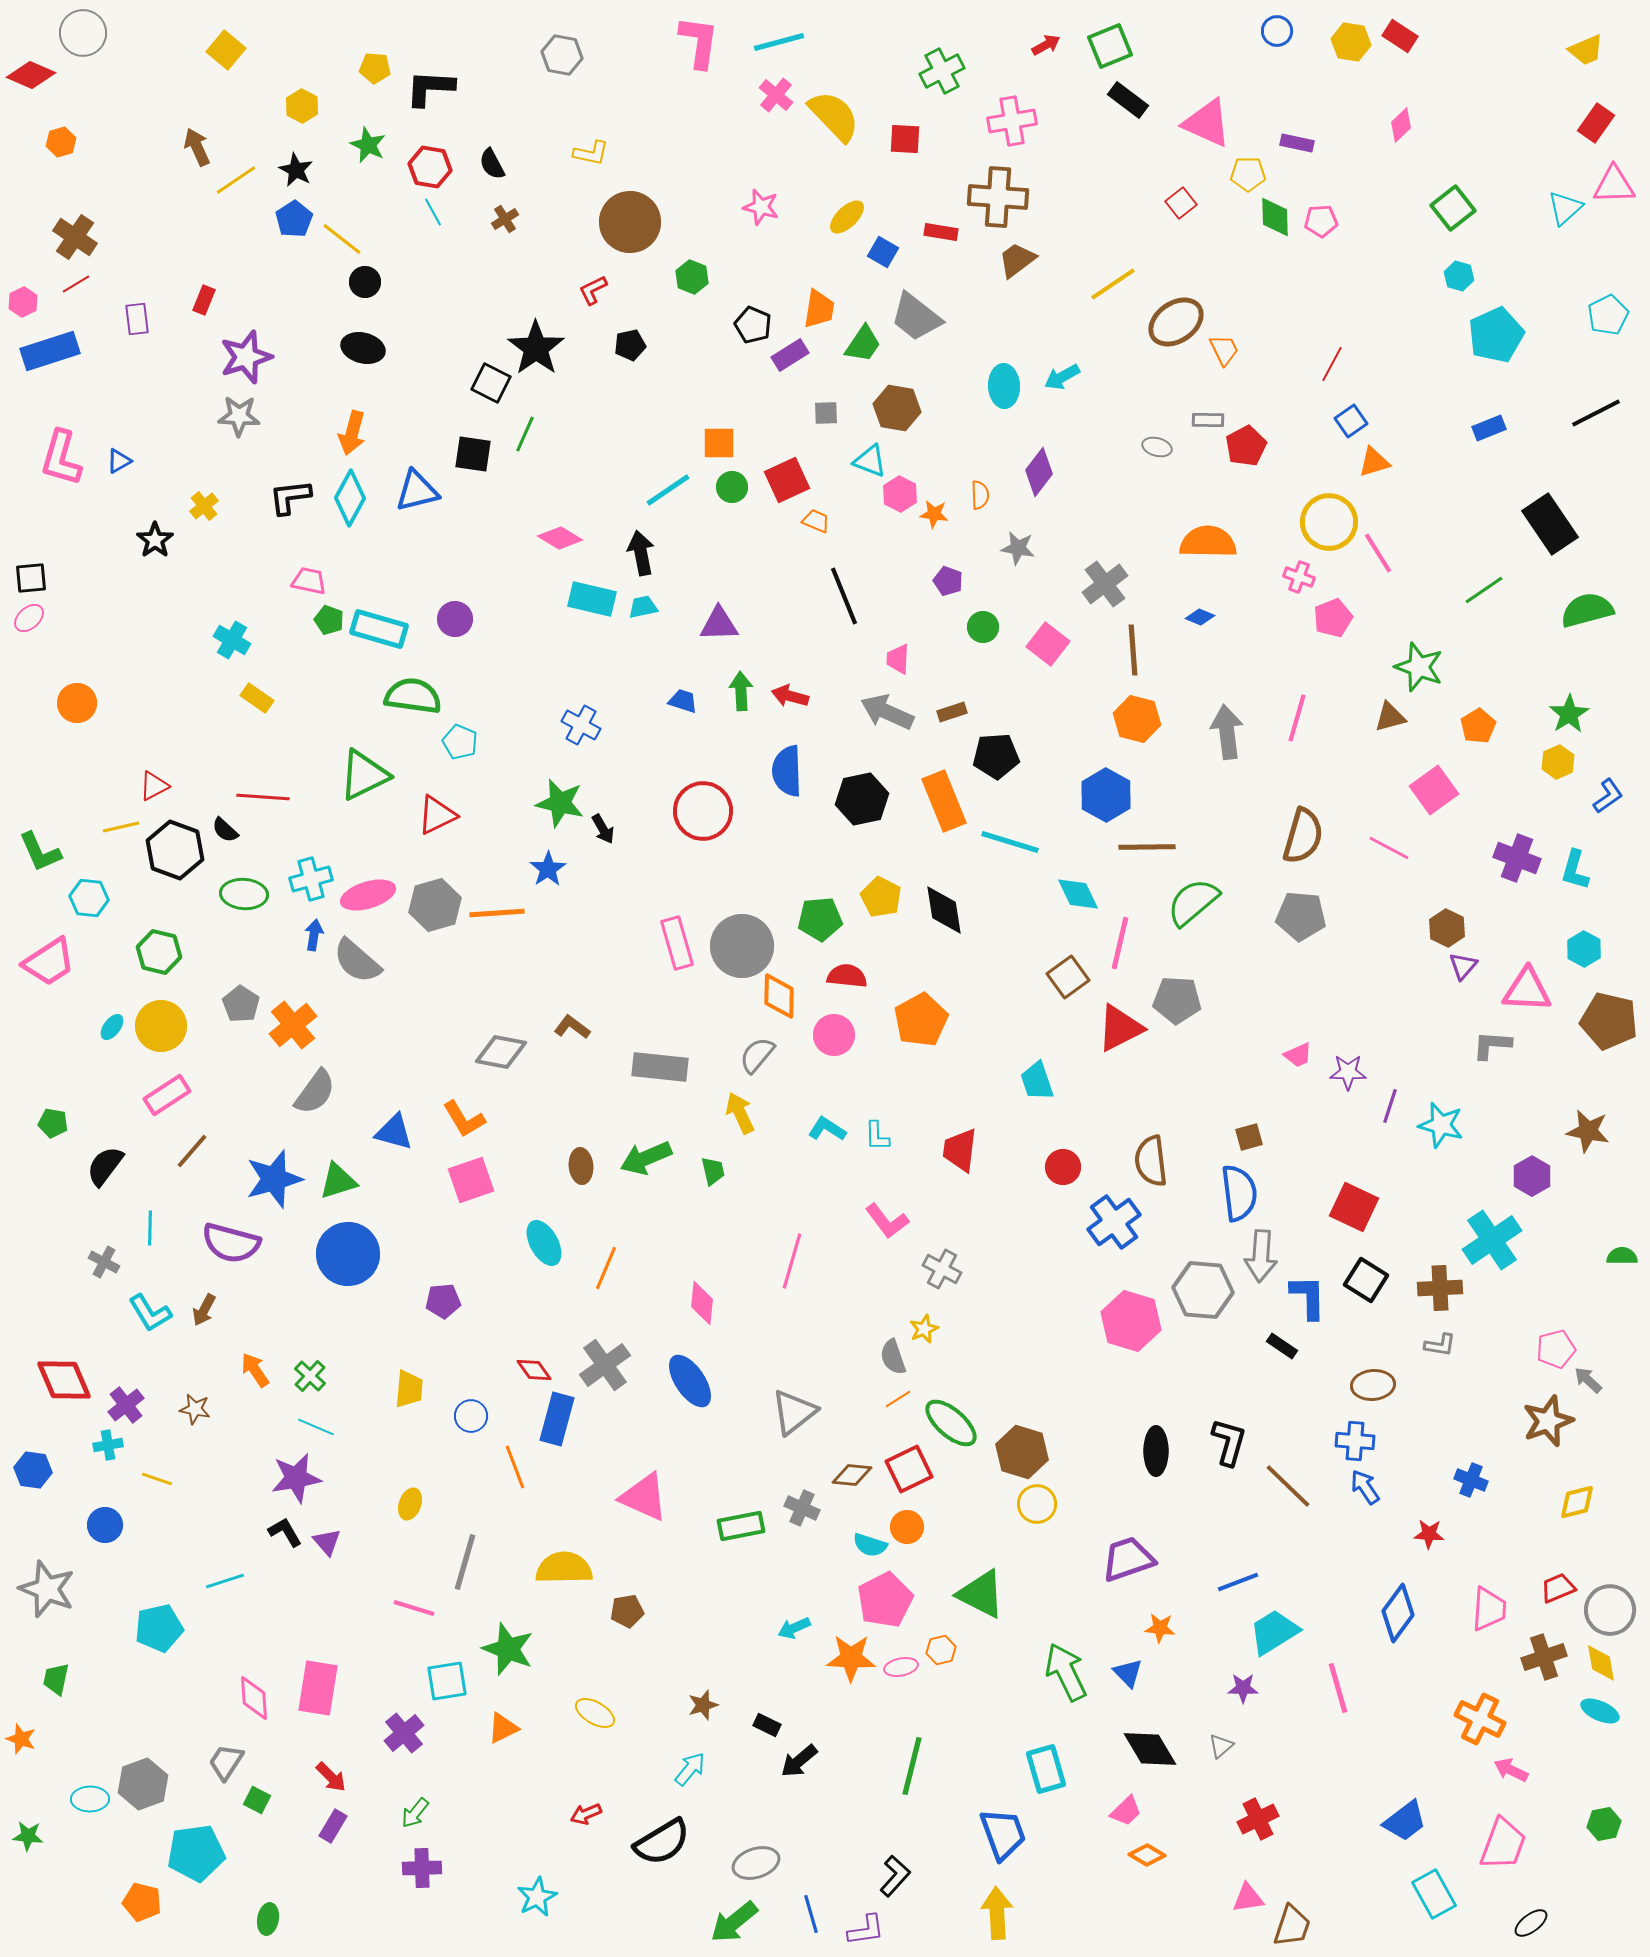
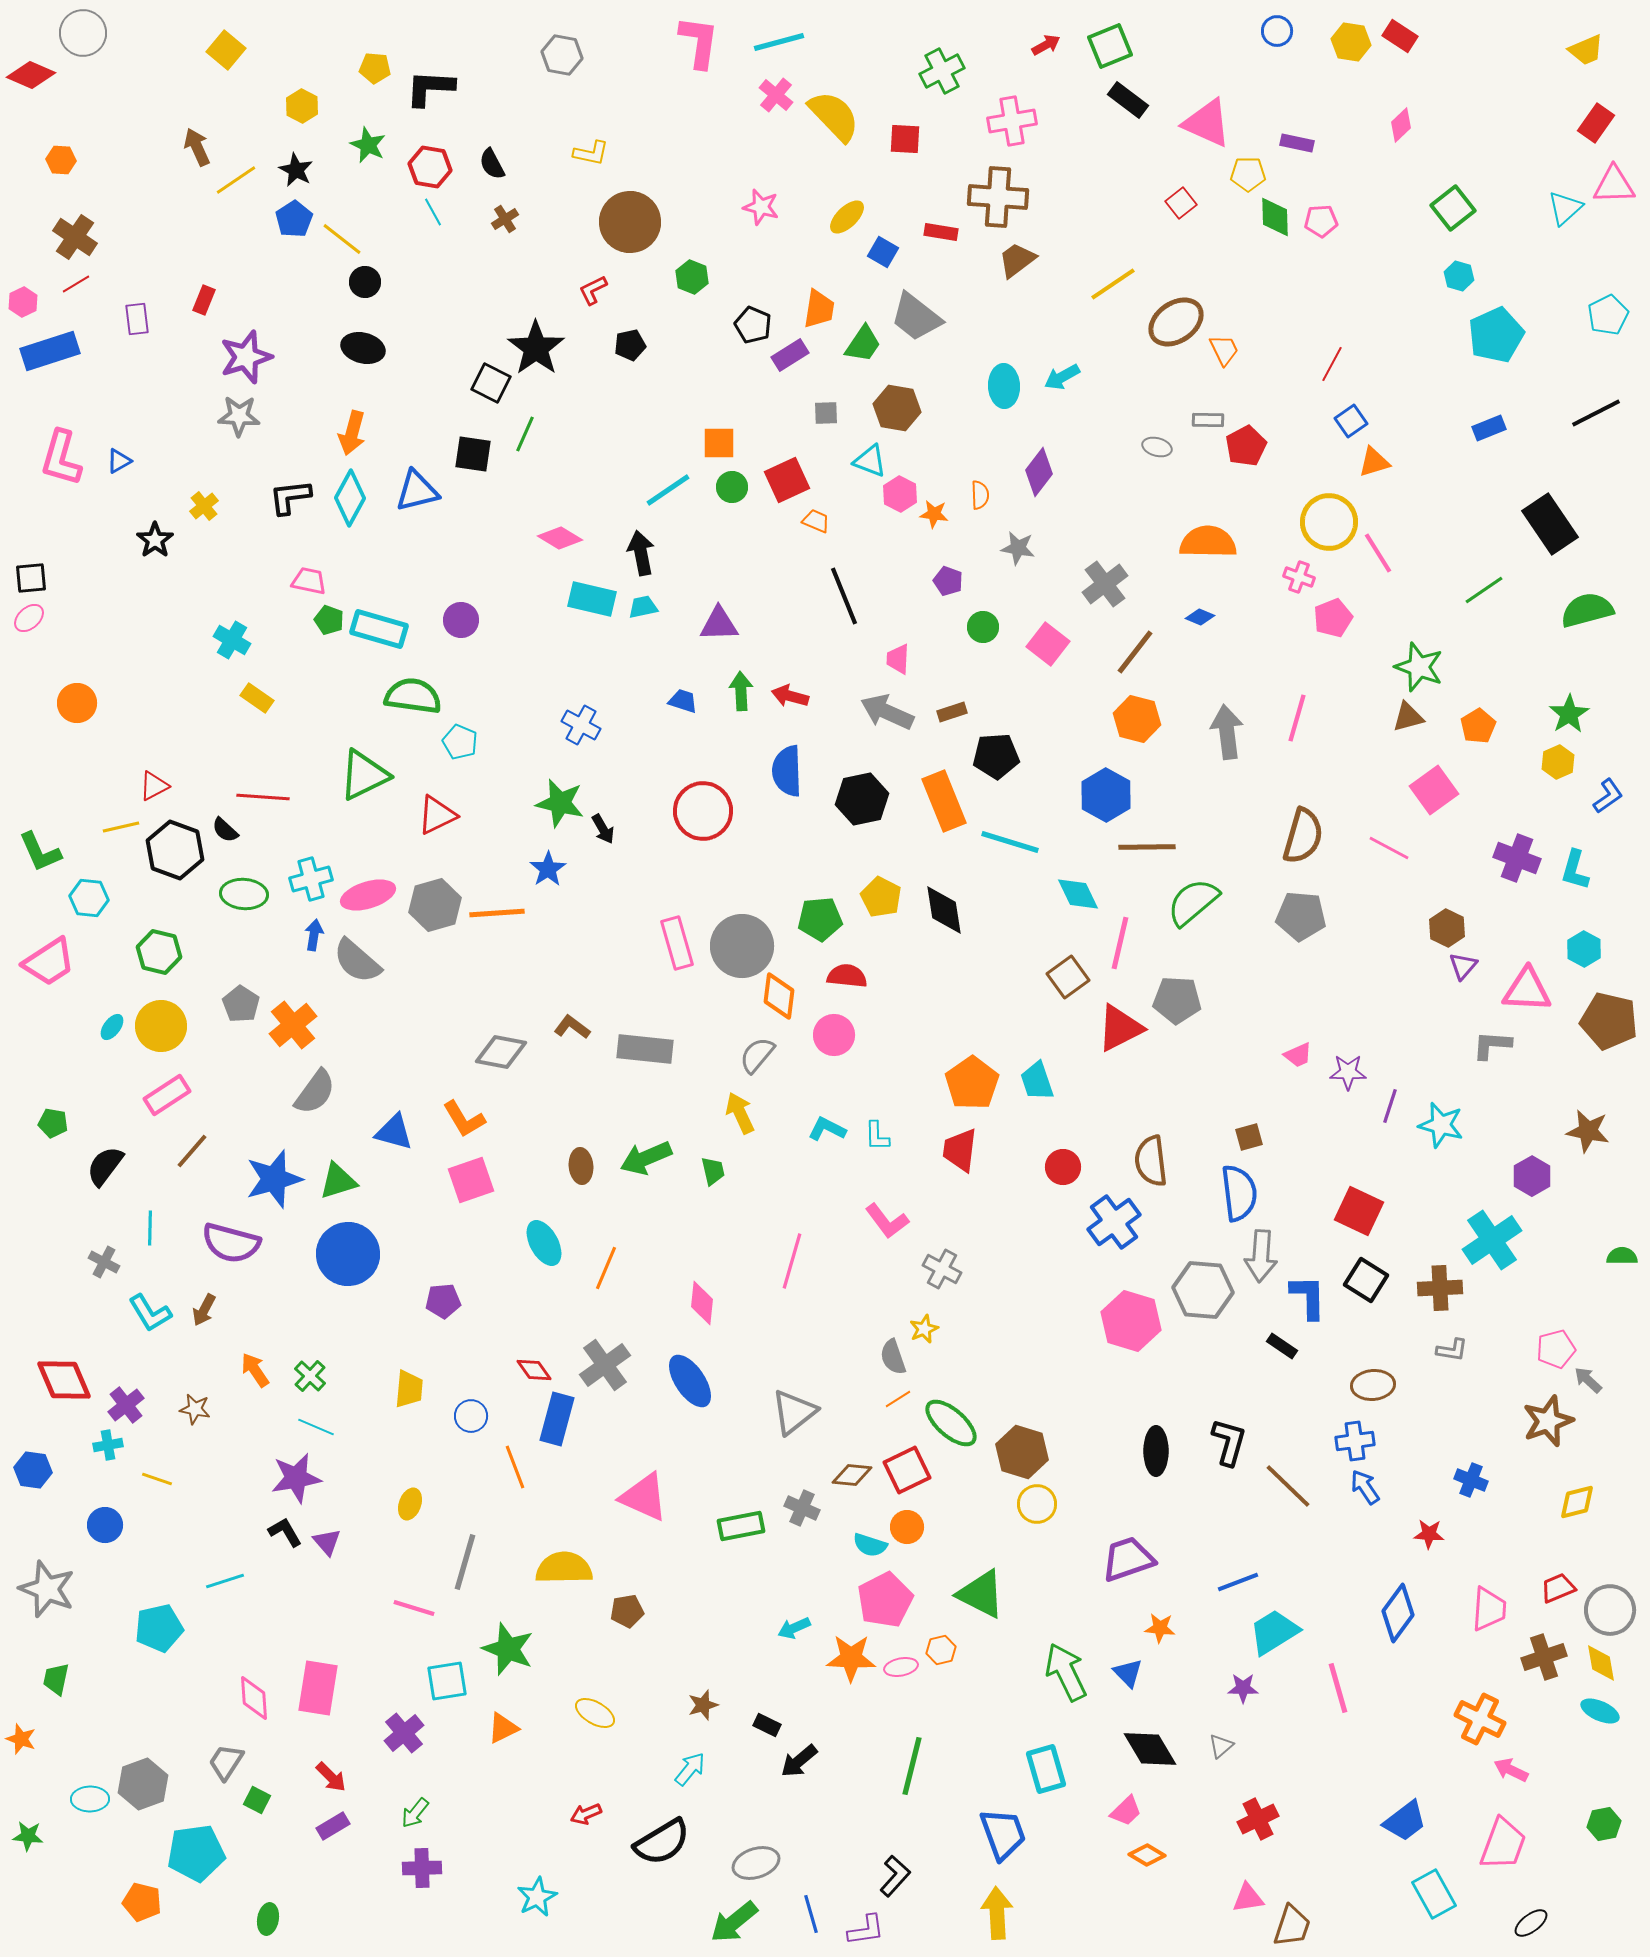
orange hexagon at (61, 142): moved 18 px down; rotated 20 degrees clockwise
purple circle at (455, 619): moved 6 px right, 1 px down
brown line at (1133, 650): moved 2 px right, 2 px down; rotated 42 degrees clockwise
brown triangle at (1390, 717): moved 18 px right
orange diamond at (779, 996): rotated 6 degrees clockwise
orange pentagon at (921, 1020): moved 51 px right, 63 px down; rotated 6 degrees counterclockwise
gray rectangle at (660, 1067): moved 15 px left, 18 px up
cyan L-shape at (827, 1129): rotated 6 degrees counterclockwise
red square at (1354, 1207): moved 5 px right, 4 px down
gray L-shape at (1440, 1345): moved 12 px right, 5 px down
blue cross at (1355, 1441): rotated 12 degrees counterclockwise
red square at (909, 1469): moved 2 px left, 1 px down
purple rectangle at (333, 1826): rotated 28 degrees clockwise
